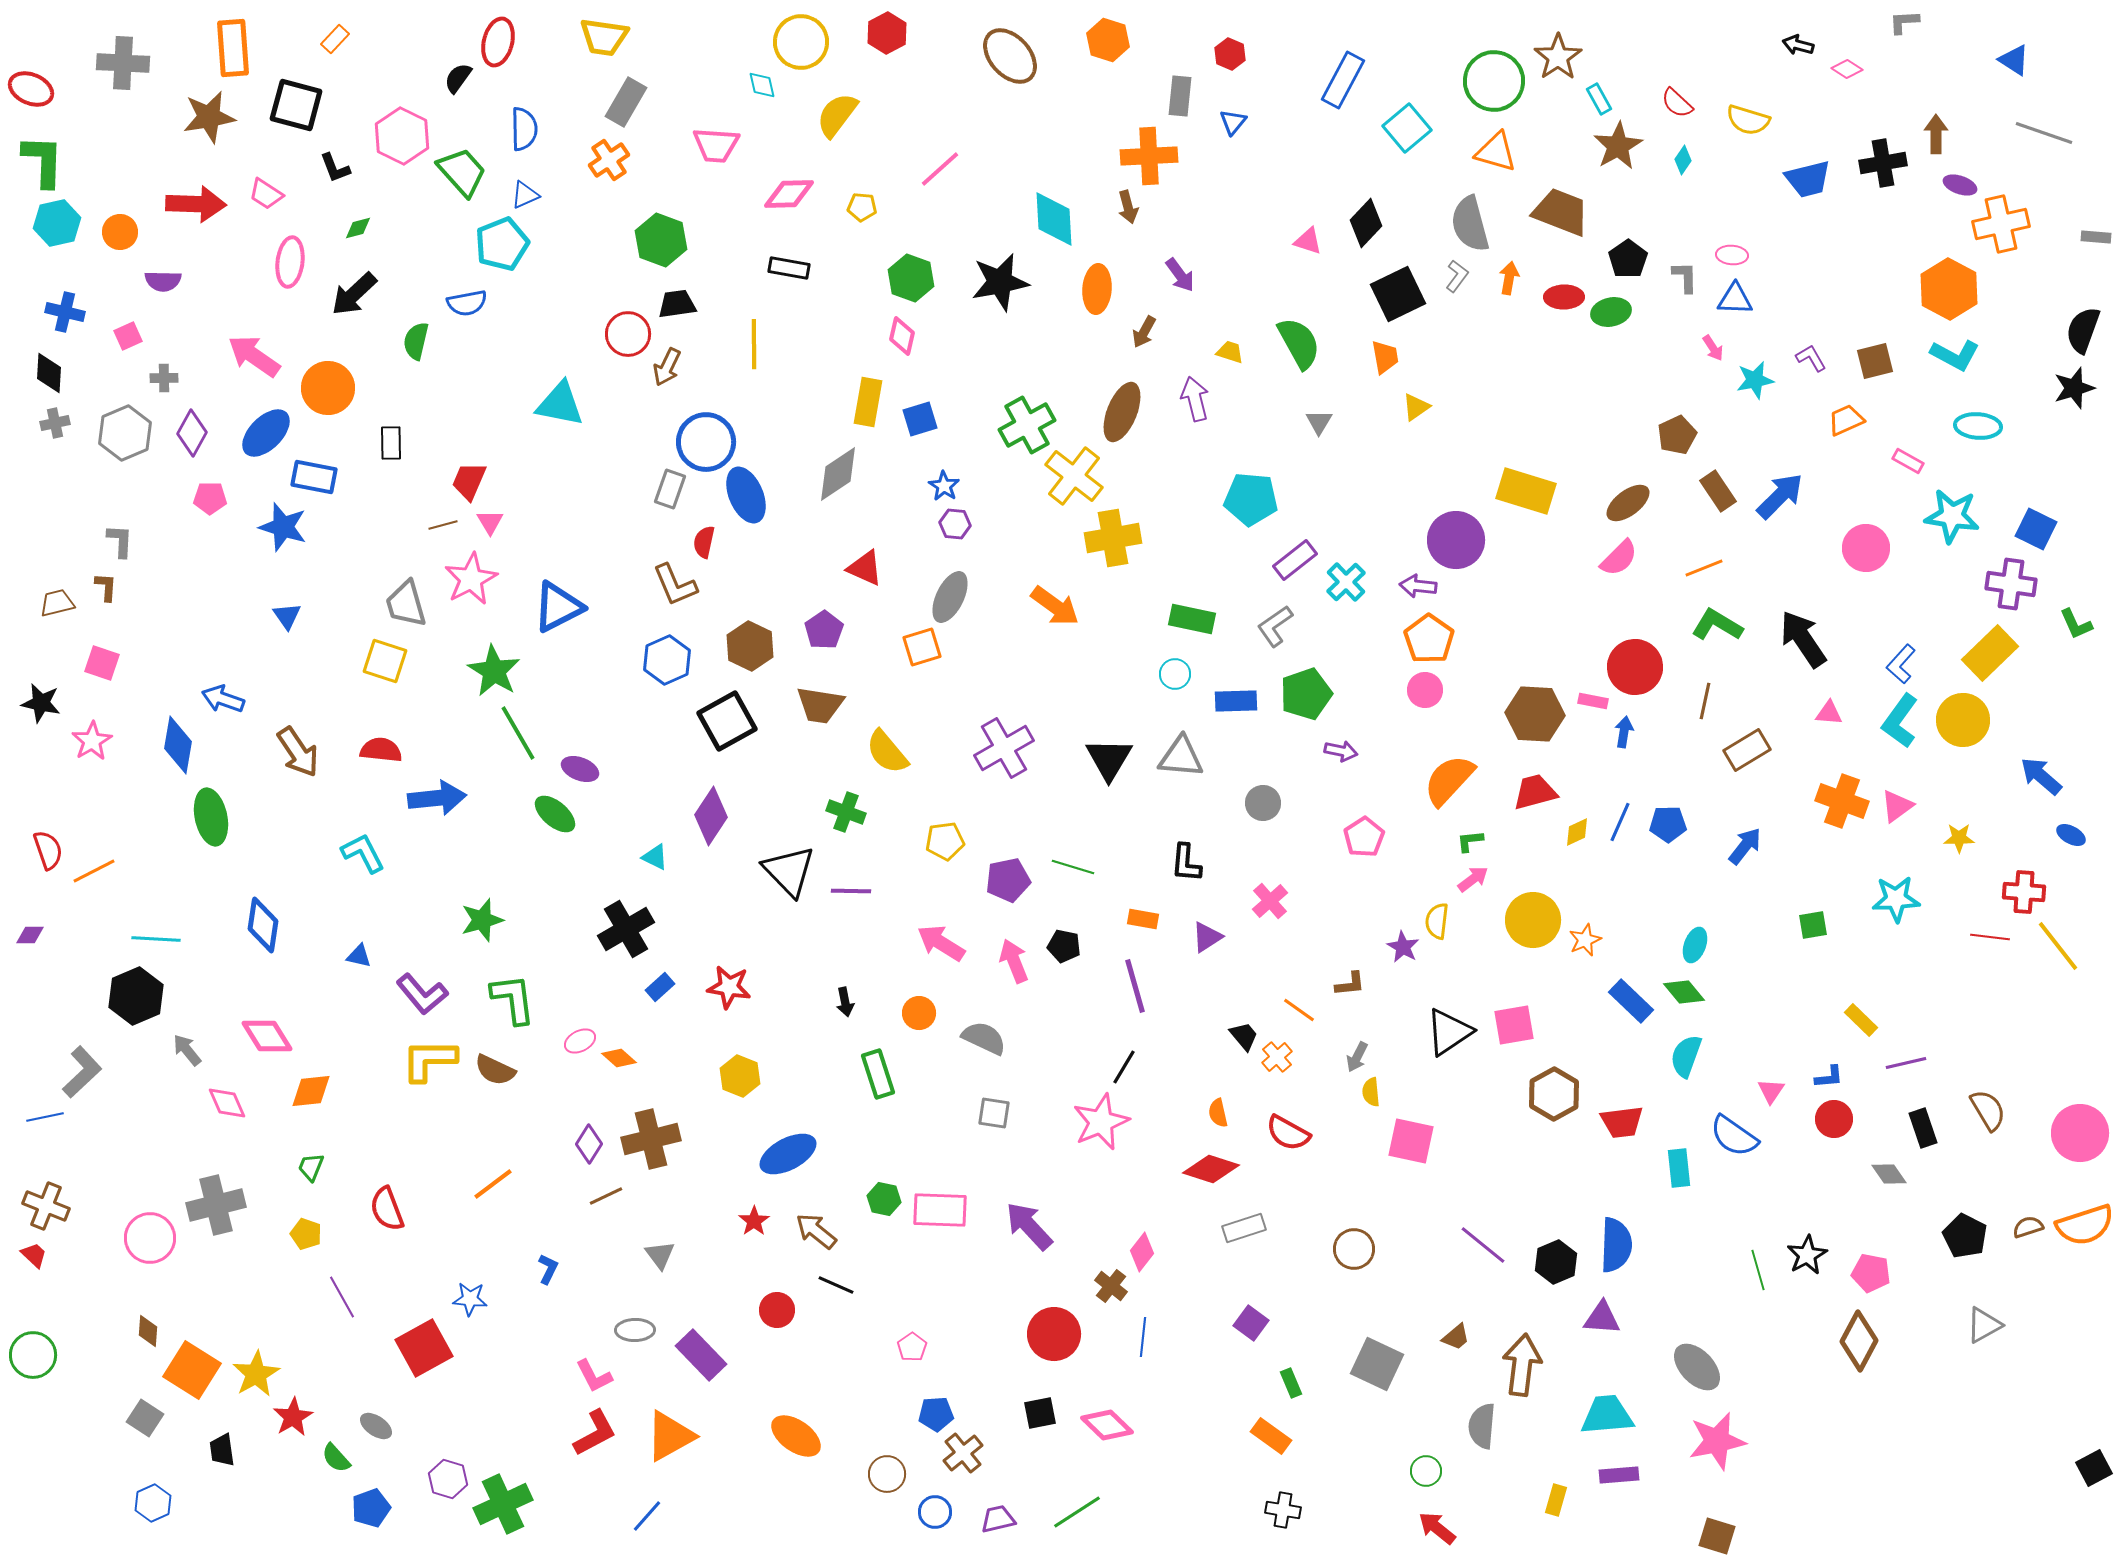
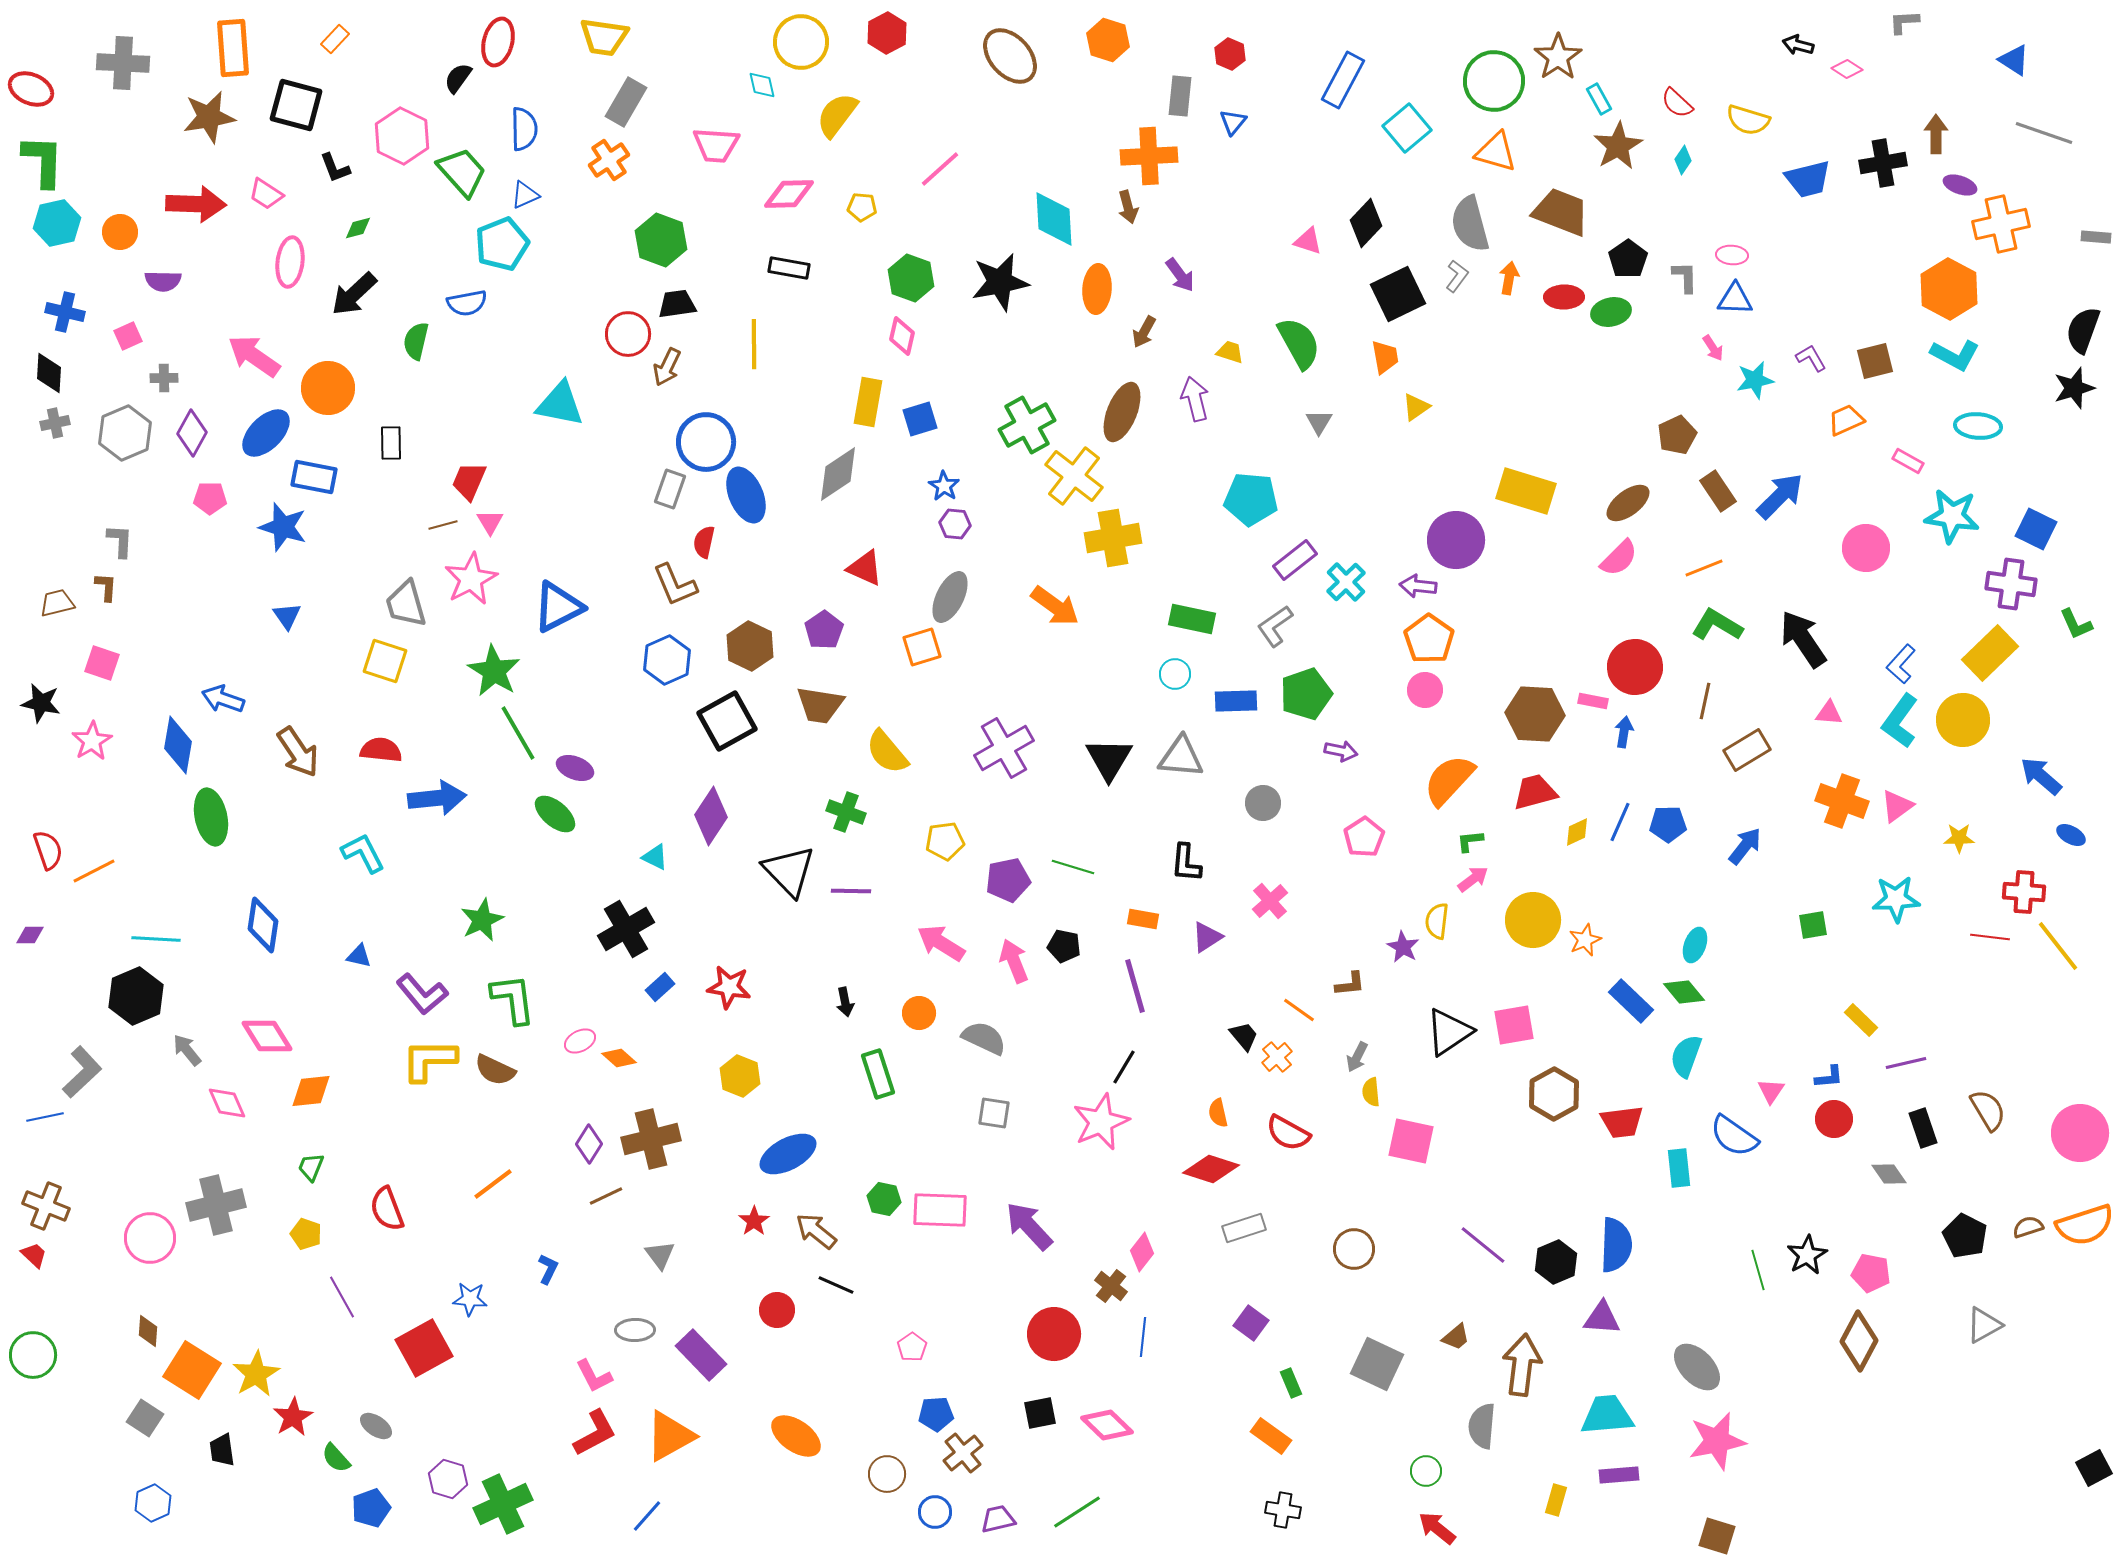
purple ellipse at (580, 769): moved 5 px left, 1 px up
green star at (482, 920): rotated 9 degrees counterclockwise
